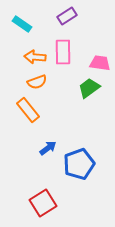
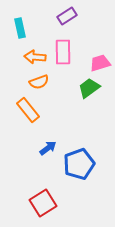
cyan rectangle: moved 2 px left, 4 px down; rotated 42 degrees clockwise
pink trapezoid: rotated 25 degrees counterclockwise
orange semicircle: moved 2 px right
